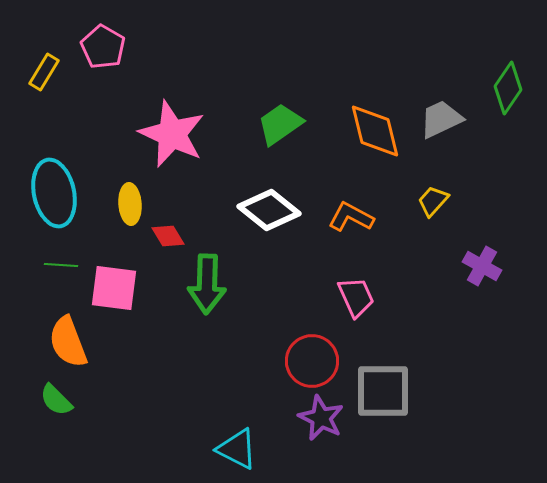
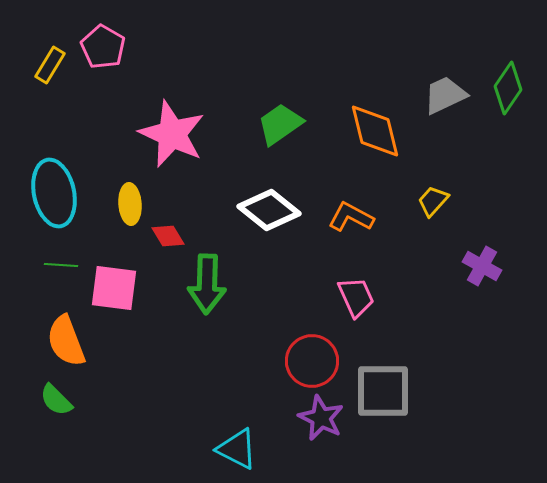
yellow rectangle: moved 6 px right, 7 px up
gray trapezoid: moved 4 px right, 24 px up
orange semicircle: moved 2 px left, 1 px up
